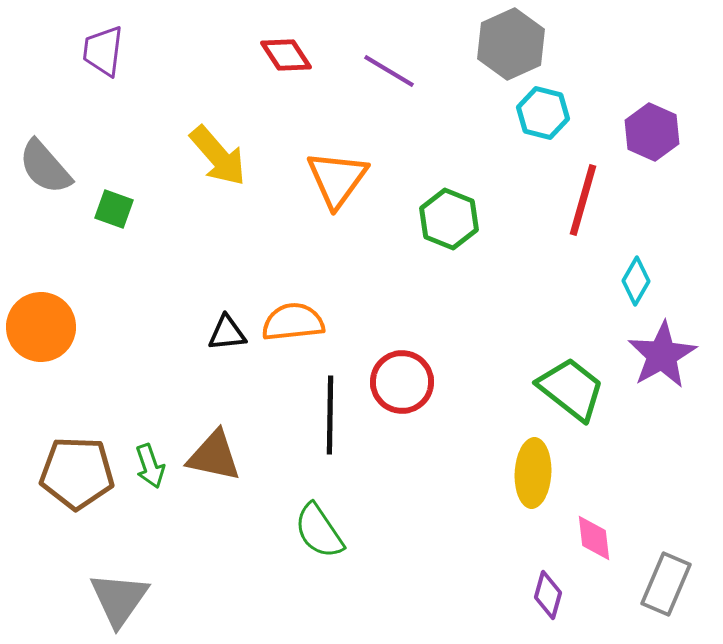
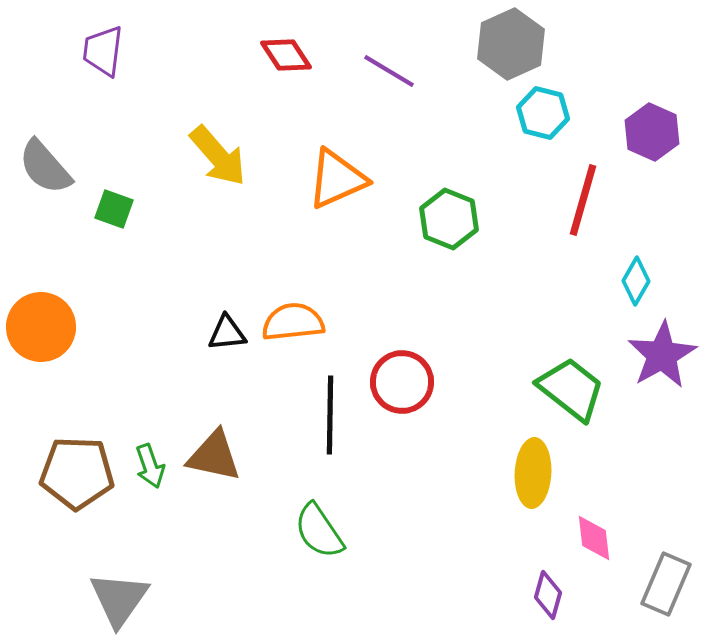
orange triangle: rotated 30 degrees clockwise
